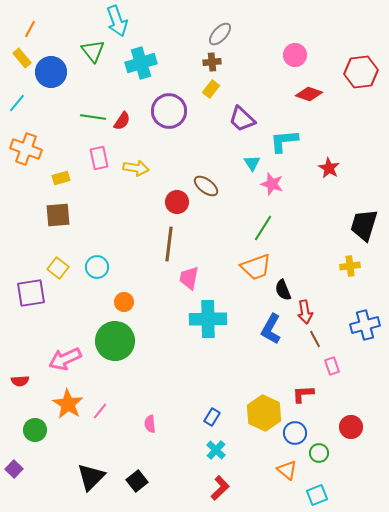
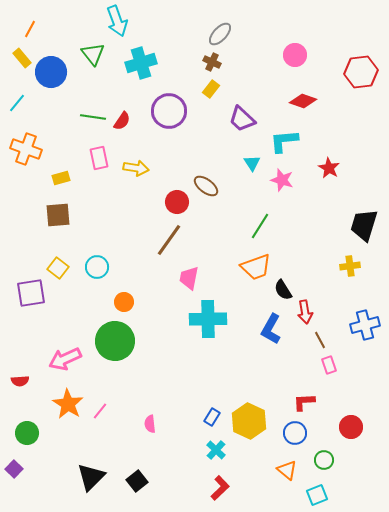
green triangle at (93, 51): moved 3 px down
brown cross at (212, 62): rotated 30 degrees clockwise
red diamond at (309, 94): moved 6 px left, 7 px down
pink star at (272, 184): moved 10 px right, 4 px up
green line at (263, 228): moved 3 px left, 2 px up
brown line at (169, 244): moved 4 px up; rotated 28 degrees clockwise
black semicircle at (283, 290): rotated 10 degrees counterclockwise
brown line at (315, 339): moved 5 px right, 1 px down
pink rectangle at (332, 366): moved 3 px left, 1 px up
red L-shape at (303, 394): moved 1 px right, 8 px down
yellow hexagon at (264, 413): moved 15 px left, 8 px down
green circle at (35, 430): moved 8 px left, 3 px down
green circle at (319, 453): moved 5 px right, 7 px down
